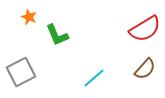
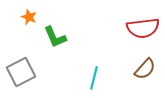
red semicircle: moved 2 px left, 1 px up; rotated 24 degrees clockwise
green L-shape: moved 2 px left, 2 px down
cyan line: rotated 35 degrees counterclockwise
